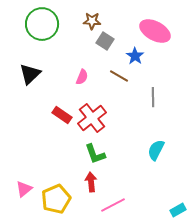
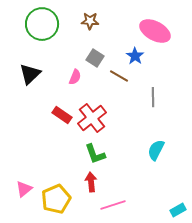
brown star: moved 2 px left
gray square: moved 10 px left, 17 px down
pink semicircle: moved 7 px left
pink line: rotated 10 degrees clockwise
